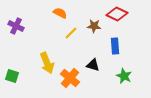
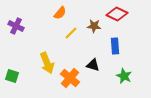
orange semicircle: rotated 104 degrees clockwise
